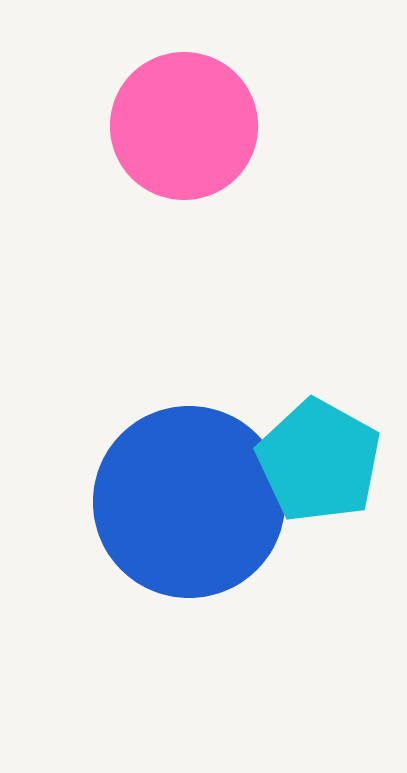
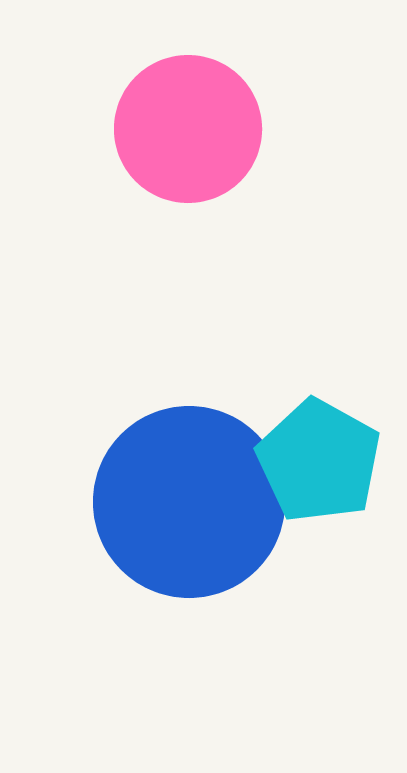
pink circle: moved 4 px right, 3 px down
